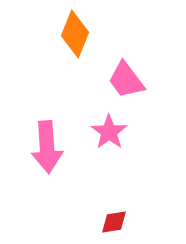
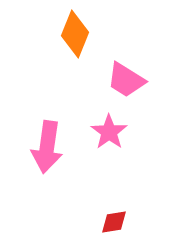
pink trapezoid: rotated 21 degrees counterclockwise
pink arrow: rotated 12 degrees clockwise
